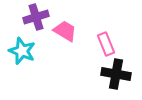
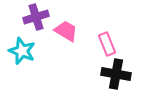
pink trapezoid: moved 1 px right
pink rectangle: moved 1 px right
